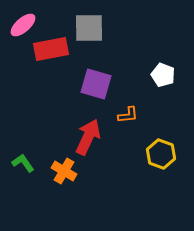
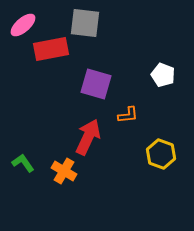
gray square: moved 4 px left, 5 px up; rotated 8 degrees clockwise
